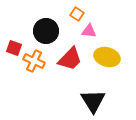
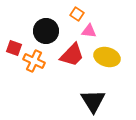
red trapezoid: moved 2 px right, 4 px up
